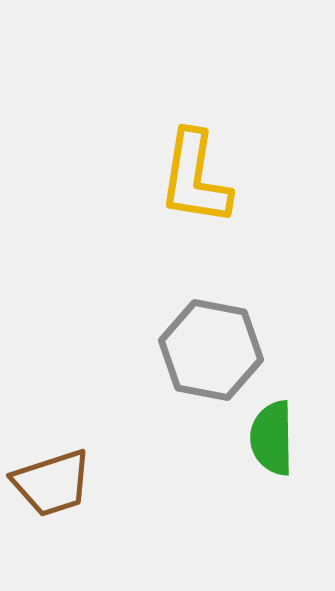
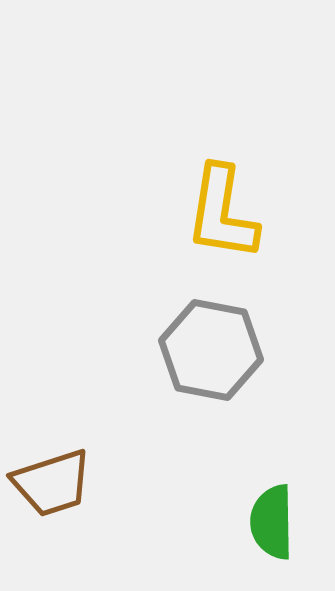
yellow L-shape: moved 27 px right, 35 px down
green semicircle: moved 84 px down
